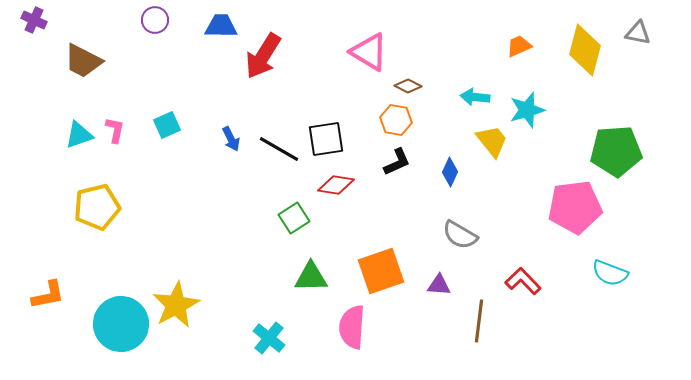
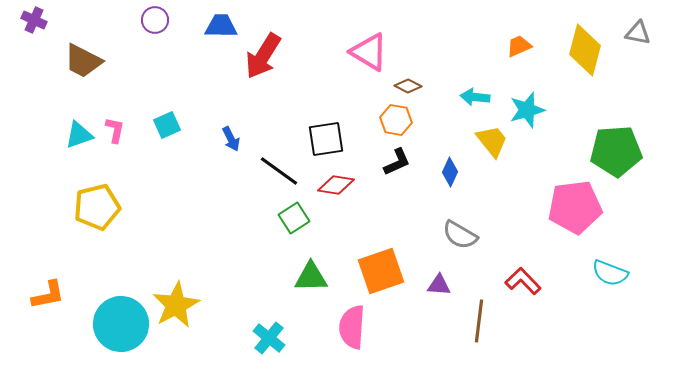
black line: moved 22 px down; rotated 6 degrees clockwise
